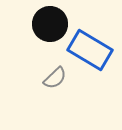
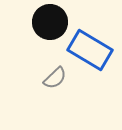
black circle: moved 2 px up
